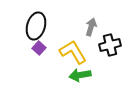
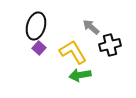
gray arrow: rotated 66 degrees counterclockwise
